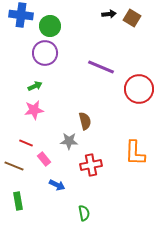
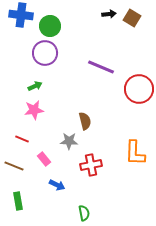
red line: moved 4 px left, 4 px up
